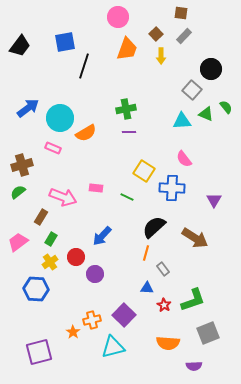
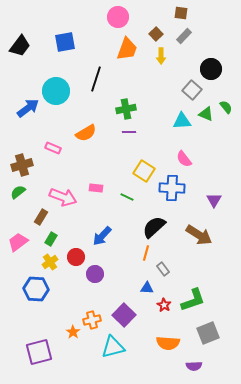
black line at (84, 66): moved 12 px right, 13 px down
cyan circle at (60, 118): moved 4 px left, 27 px up
brown arrow at (195, 238): moved 4 px right, 3 px up
